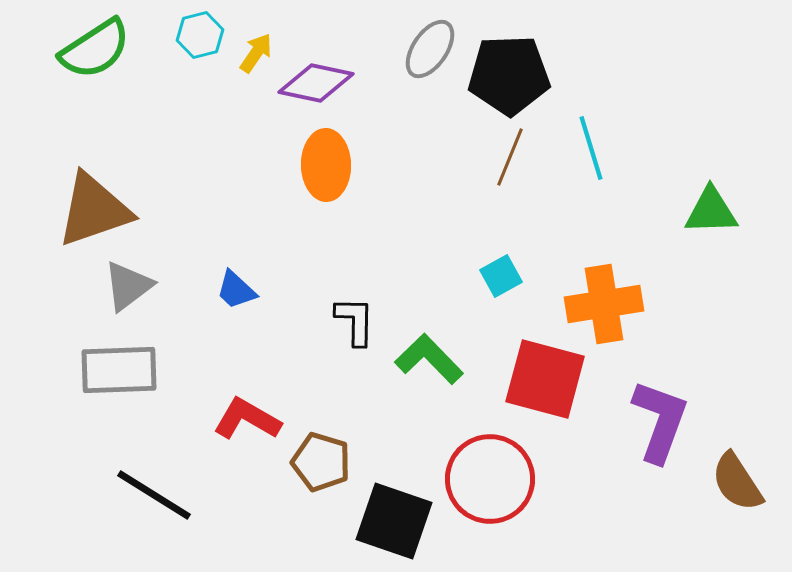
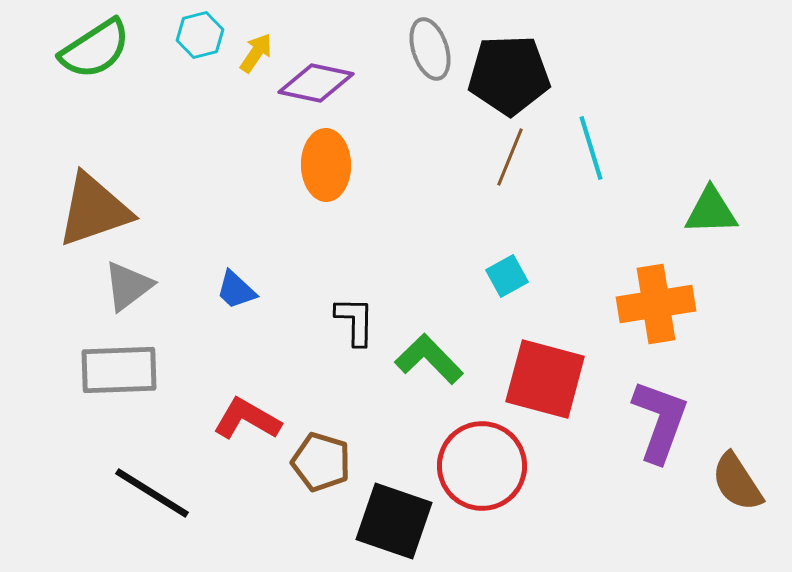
gray ellipse: rotated 52 degrees counterclockwise
cyan square: moved 6 px right
orange cross: moved 52 px right
red circle: moved 8 px left, 13 px up
black line: moved 2 px left, 2 px up
